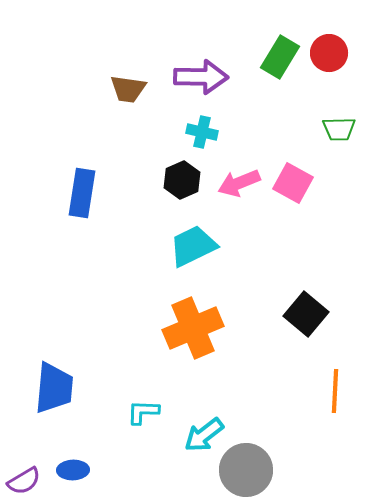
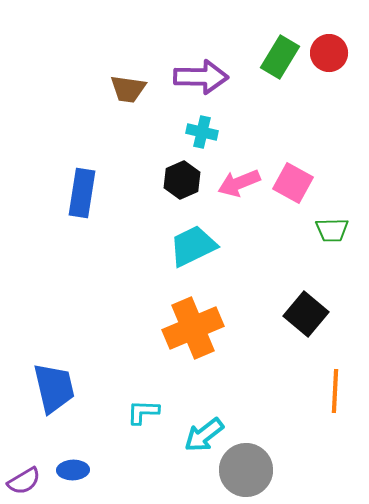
green trapezoid: moved 7 px left, 101 px down
blue trapezoid: rotated 18 degrees counterclockwise
